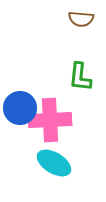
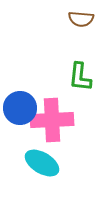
pink cross: moved 2 px right
cyan ellipse: moved 12 px left
